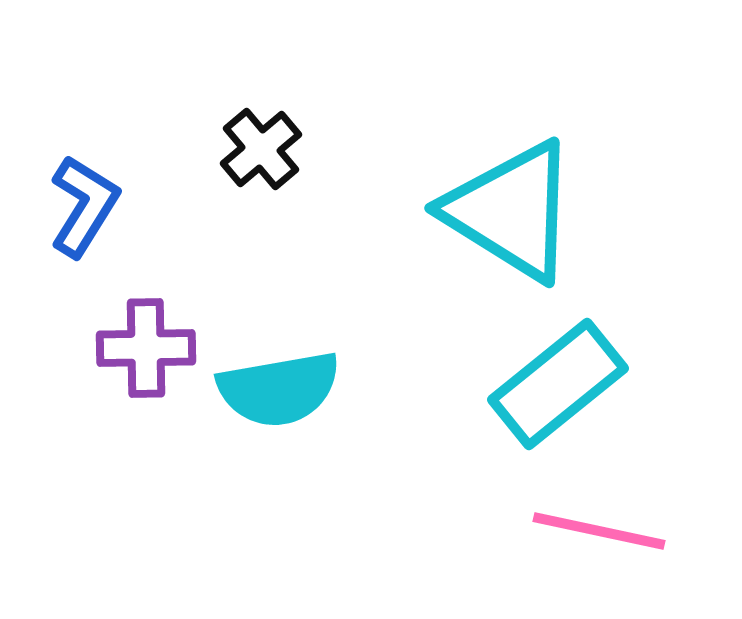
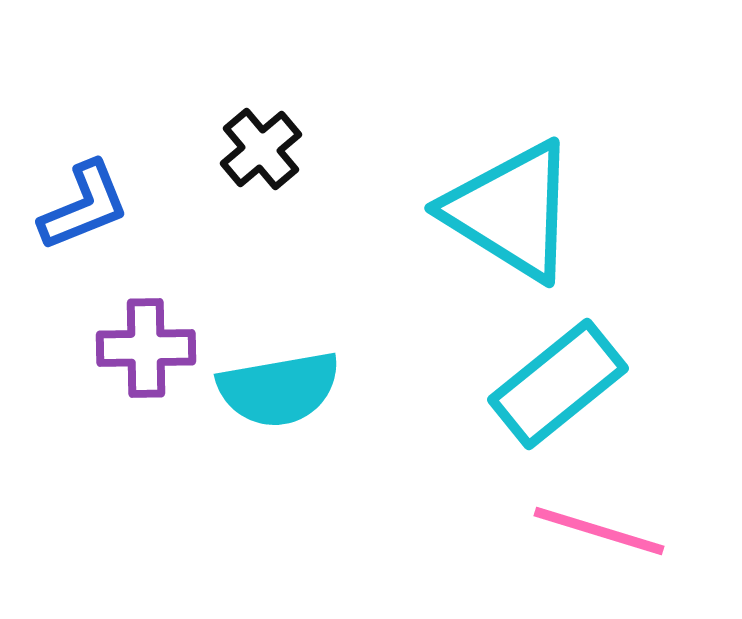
blue L-shape: rotated 36 degrees clockwise
pink line: rotated 5 degrees clockwise
